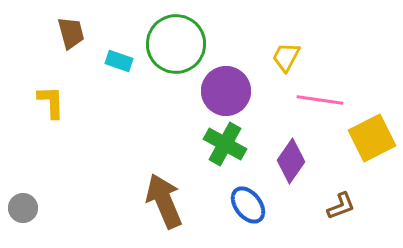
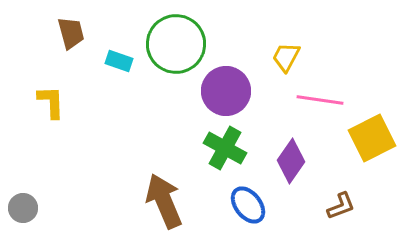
green cross: moved 4 px down
